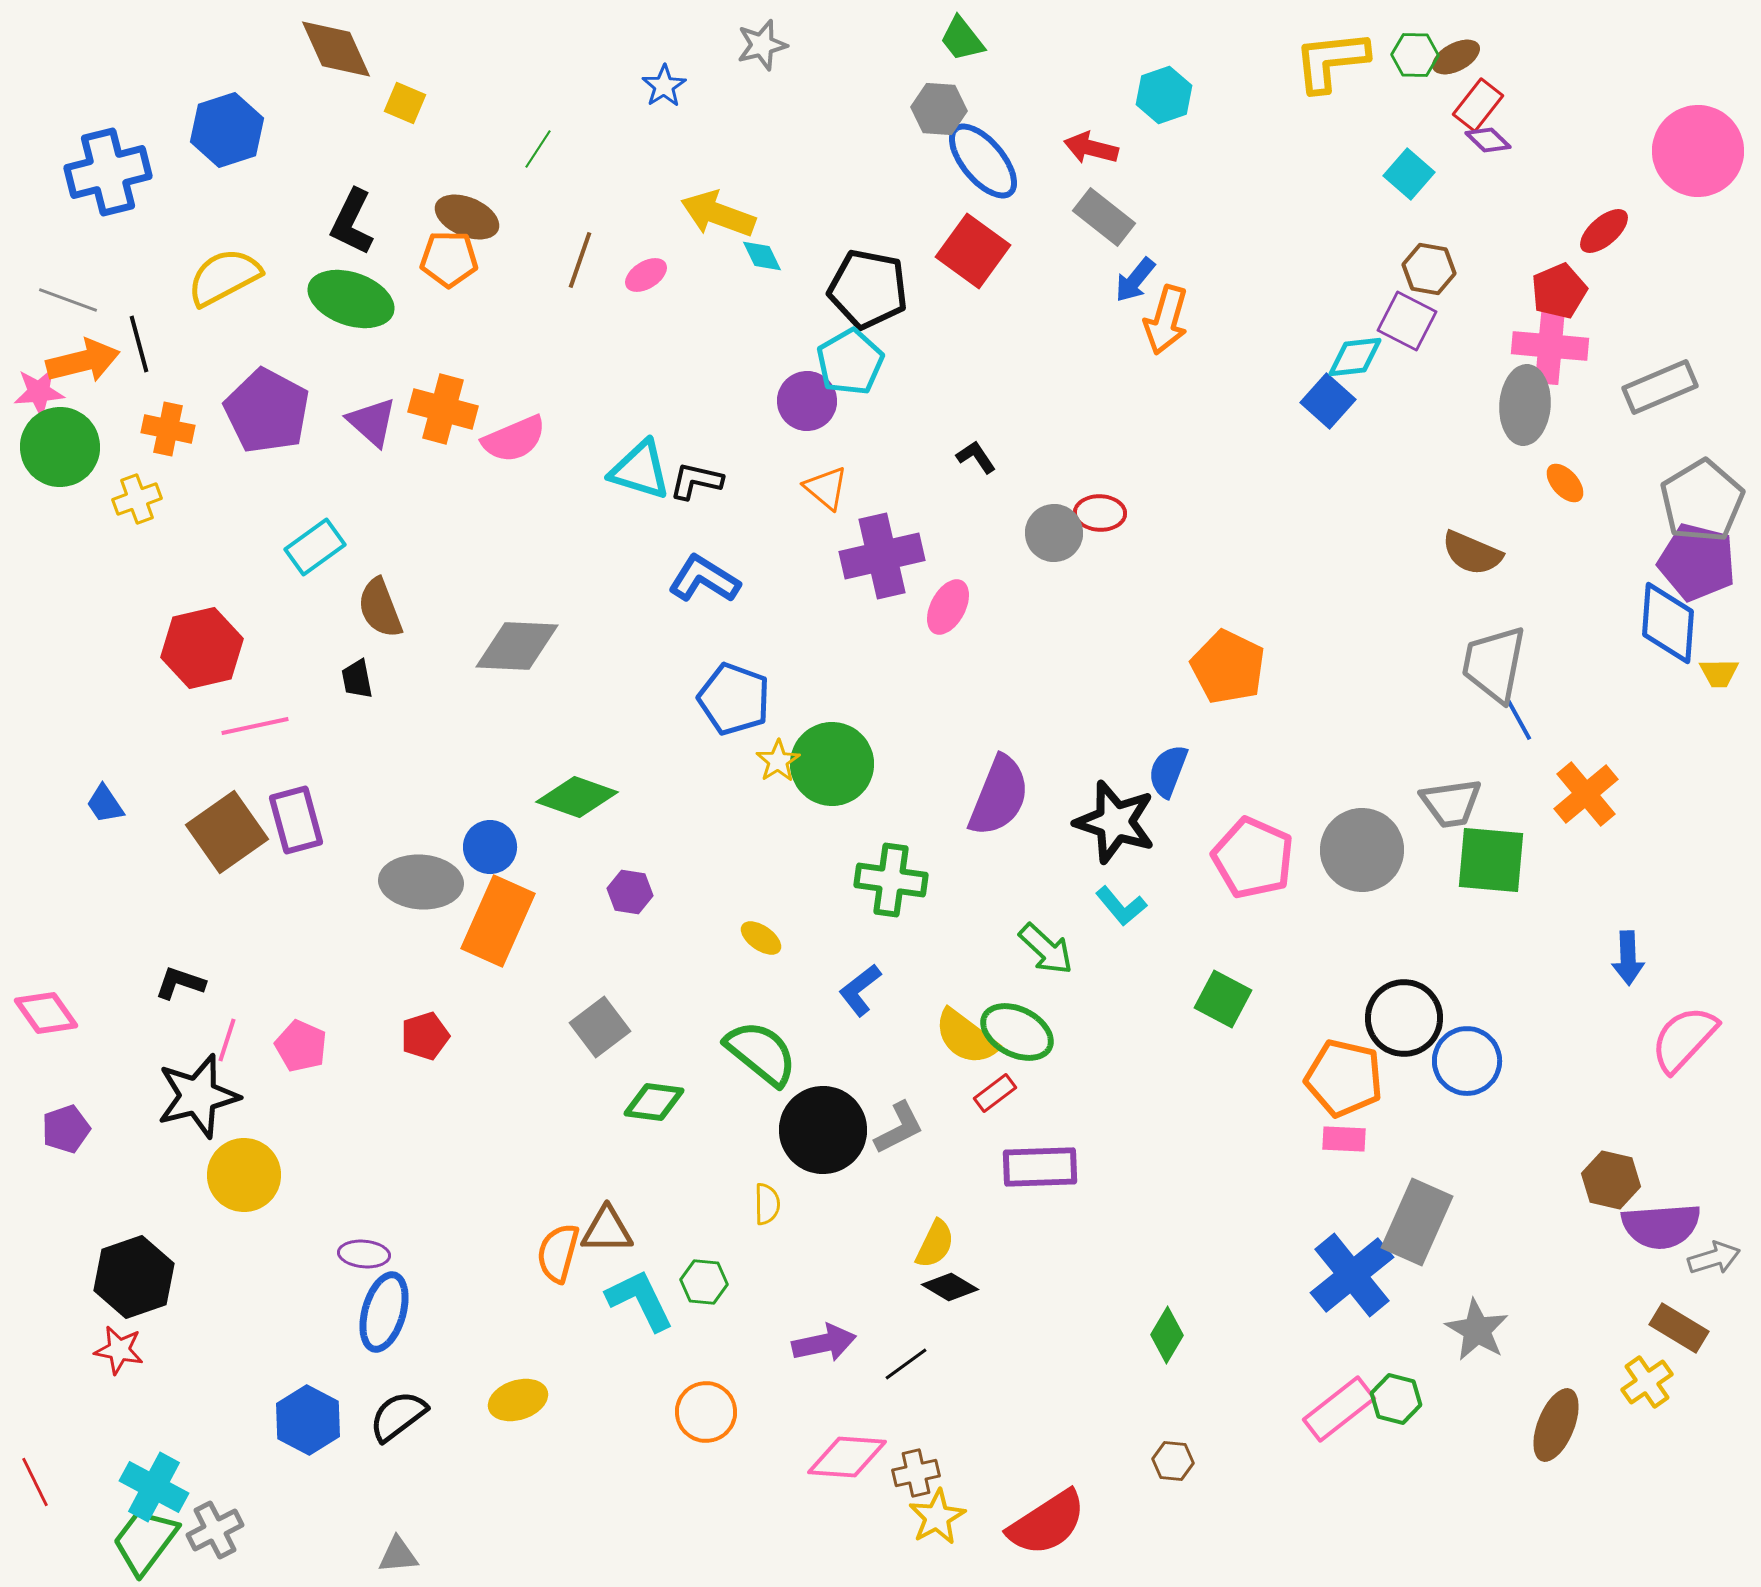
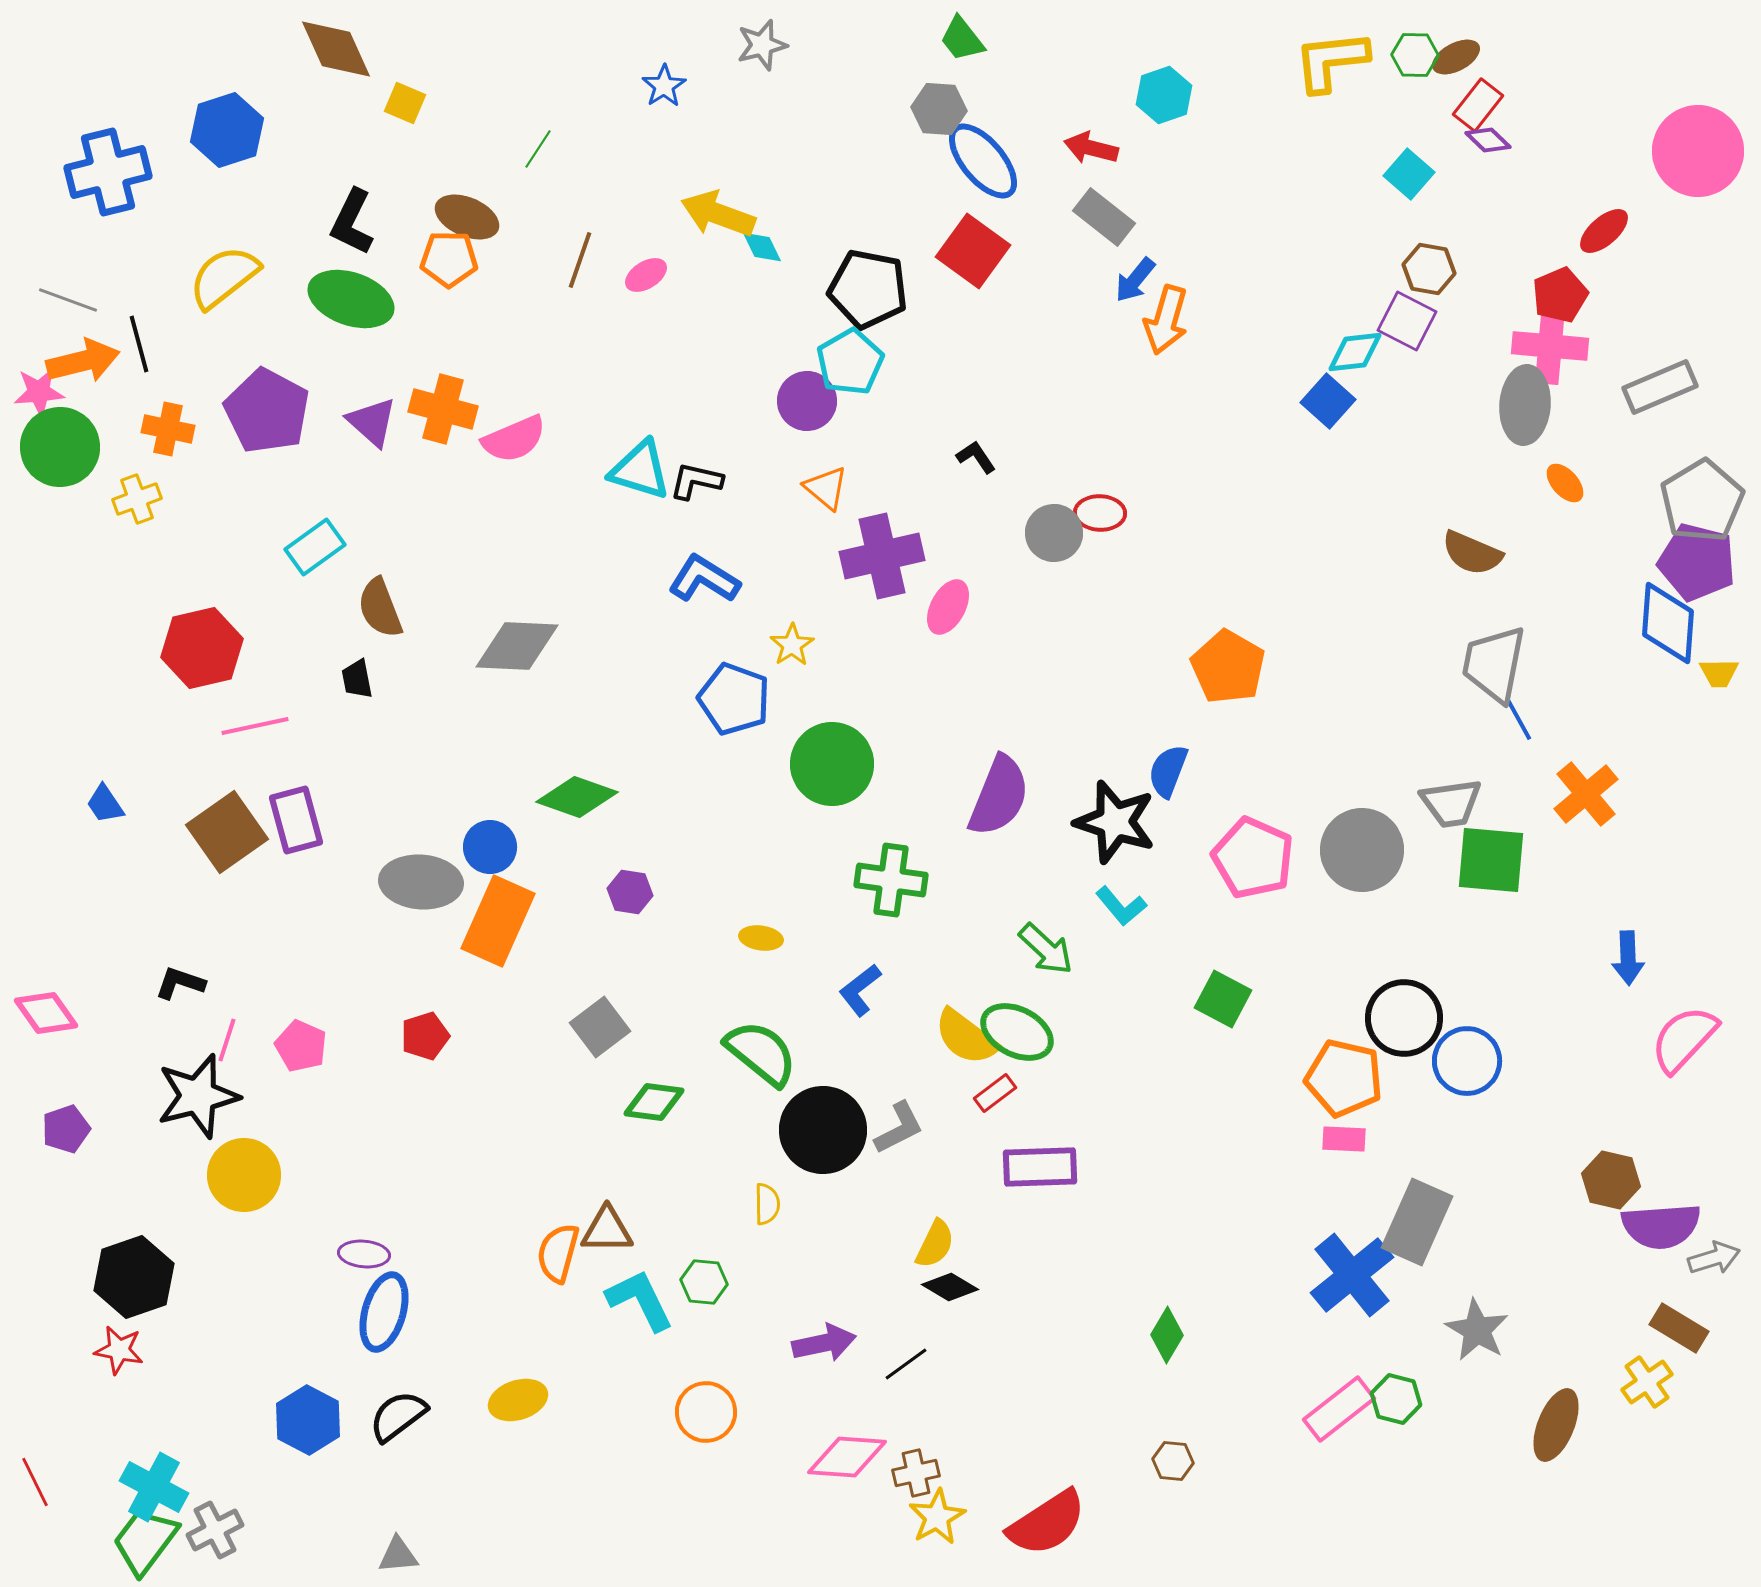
cyan diamond at (762, 256): moved 9 px up
yellow semicircle at (224, 277): rotated 10 degrees counterclockwise
red pentagon at (1559, 291): moved 1 px right, 4 px down
cyan diamond at (1355, 357): moved 5 px up
orange pentagon at (1228, 667): rotated 4 degrees clockwise
yellow star at (778, 761): moved 14 px right, 116 px up
yellow ellipse at (761, 938): rotated 27 degrees counterclockwise
